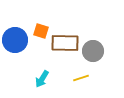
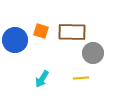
brown rectangle: moved 7 px right, 11 px up
gray circle: moved 2 px down
yellow line: rotated 14 degrees clockwise
